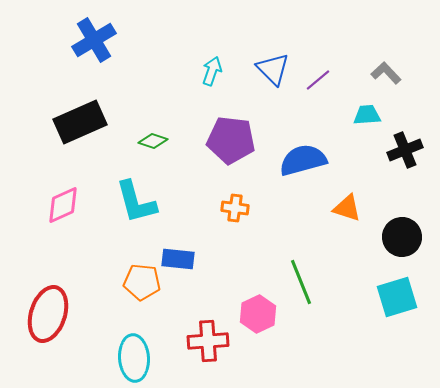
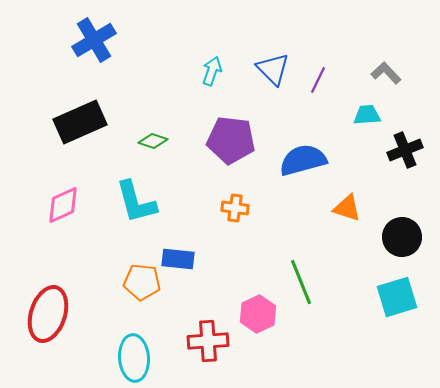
purple line: rotated 24 degrees counterclockwise
